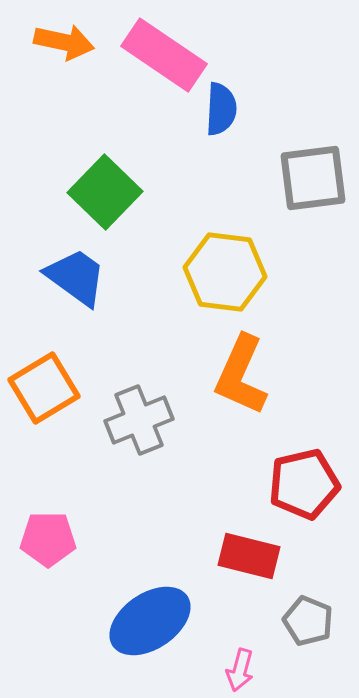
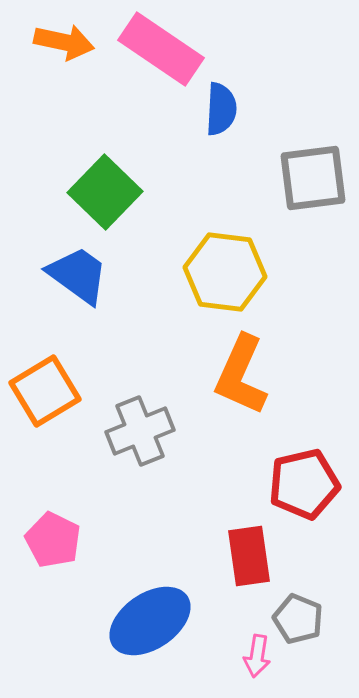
pink rectangle: moved 3 px left, 6 px up
blue trapezoid: moved 2 px right, 2 px up
orange square: moved 1 px right, 3 px down
gray cross: moved 1 px right, 11 px down
pink pentagon: moved 5 px right, 1 px down; rotated 26 degrees clockwise
red rectangle: rotated 68 degrees clockwise
gray pentagon: moved 10 px left, 2 px up
pink arrow: moved 17 px right, 14 px up; rotated 6 degrees counterclockwise
